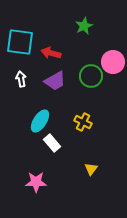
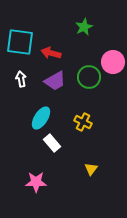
green star: moved 1 px down
green circle: moved 2 px left, 1 px down
cyan ellipse: moved 1 px right, 3 px up
